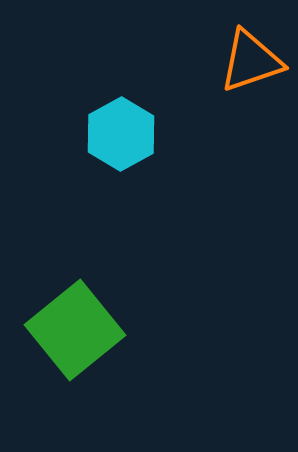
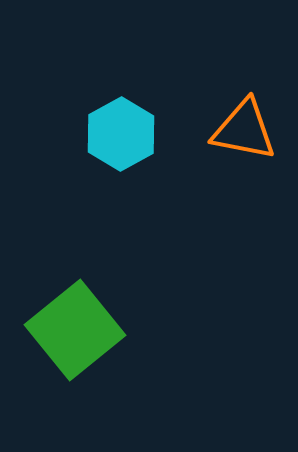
orange triangle: moved 7 px left, 69 px down; rotated 30 degrees clockwise
